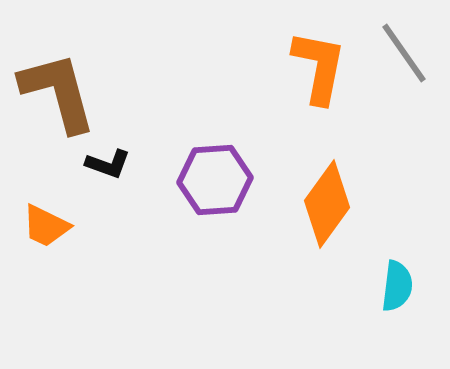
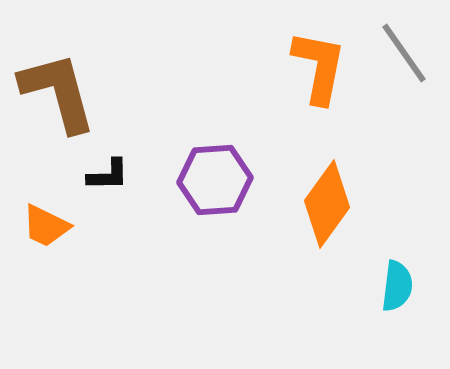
black L-shape: moved 11 px down; rotated 21 degrees counterclockwise
